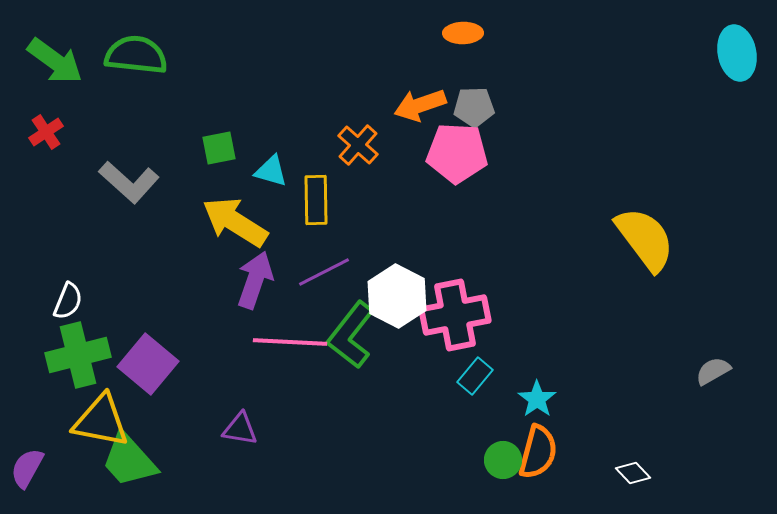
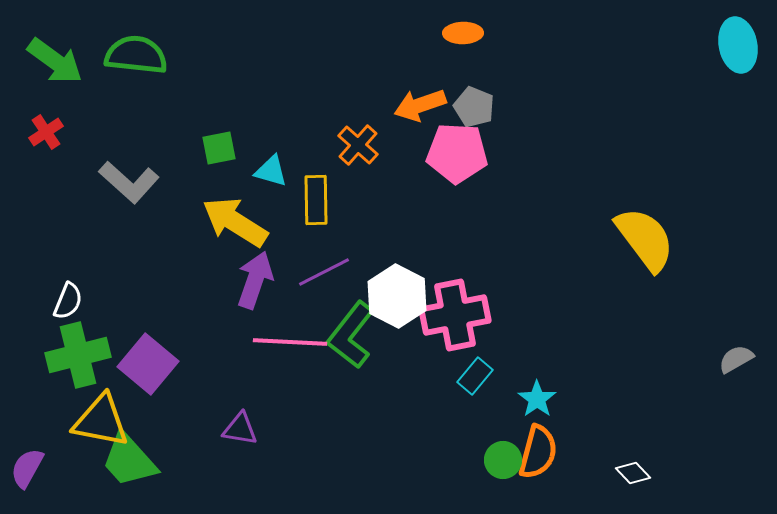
cyan ellipse: moved 1 px right, 8 px up
gray pentagon: rotated 24 degrees clockwise
gray semicircle: moved 23 px right, 12 px up
